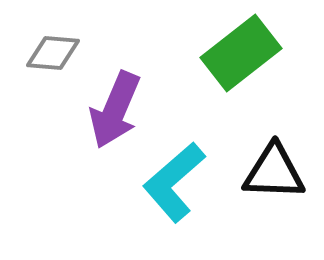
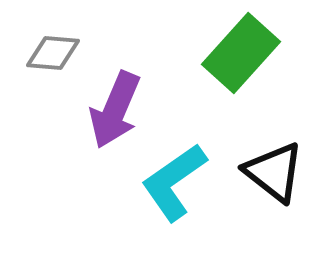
green rectangle: rotated 10 degrees counterclockwise
black triangle: rotated 36 degrees clockwise
cyan L-shape: rotated 6 degrees clockwise
